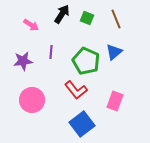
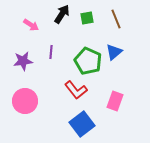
green square: rotated 32 degrees counterclockwise
green pentagon: moved 2 px right
pink circle: moved 7 px left, 1 px down
